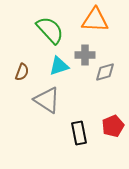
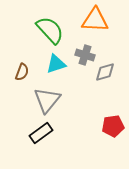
gray cross: rotated 18 degrees clockwise
cyan triangle: moved 3 px left, 2 px up
gray triangle: rotated 36 degrees clockwise
red pentagon: rotated 15 degrees clockwise
black rectangle: moved 38 px left; rotated 65 degrees clockwise
